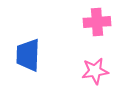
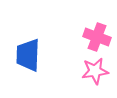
pink cross: moved 15 px down; rotated 24 degrees clockwise
